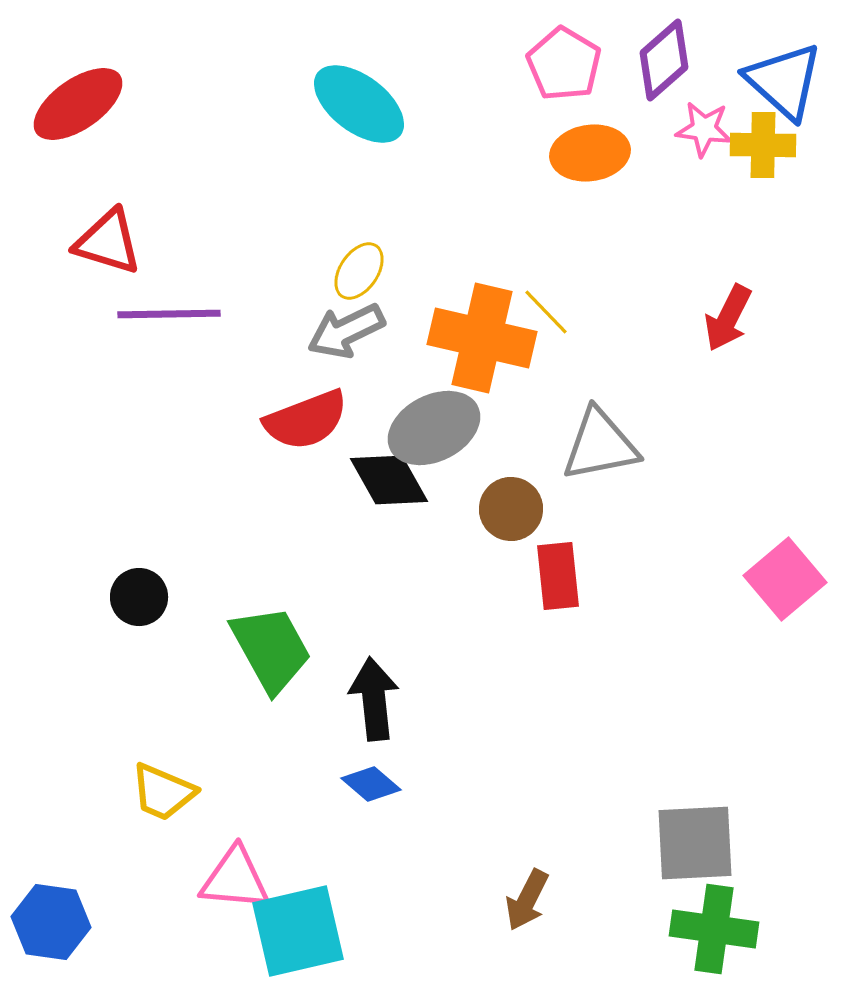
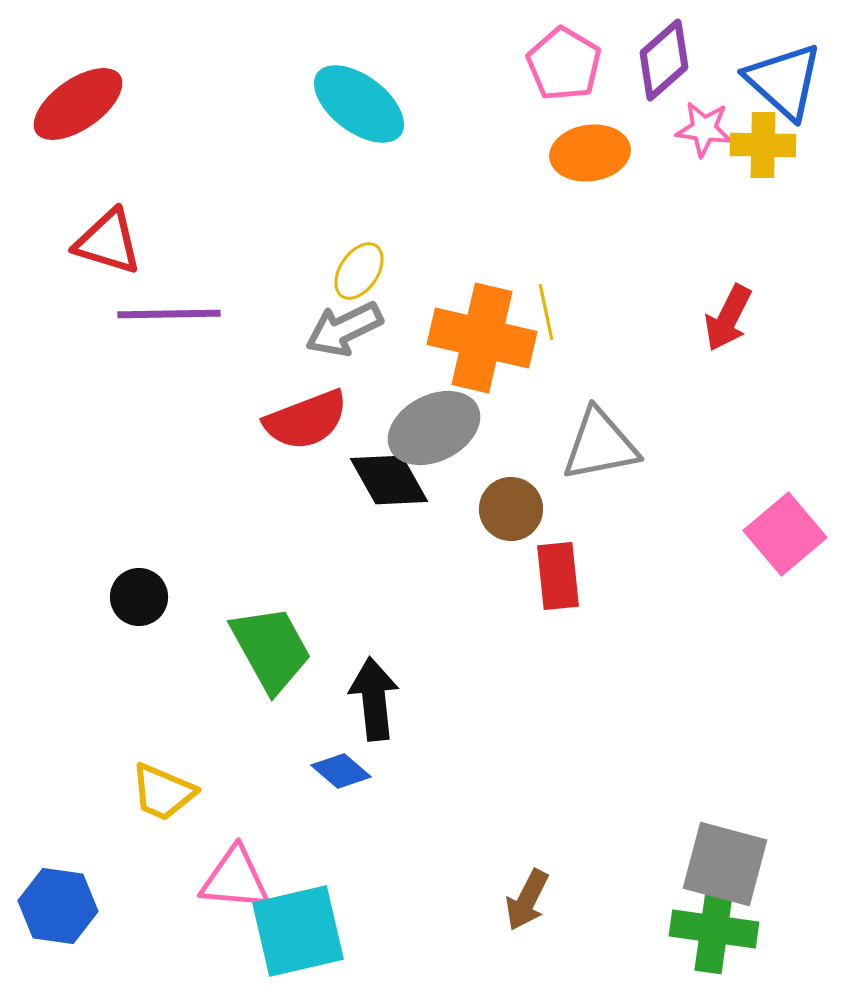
yellow line: rotated 32 degrees clockwise
gray arrow: moved 2 px left, 2 px up
pink square: moved 45 px up
blue diamond: moved 30 px left, 13 px up
gray square: moved 30 px right, 21 px down; rotated 18 degrees clockwise
blue hexagon: moved 7 px right, 16 px up
